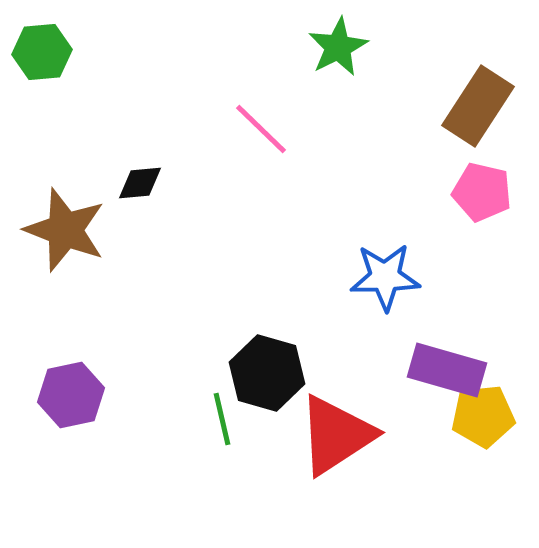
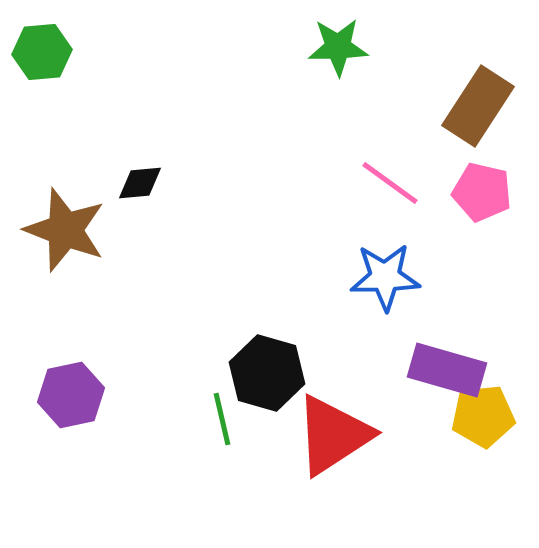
green star: rotated 26 degrees clockwise
pink line: moved 129 px right, 54 px down; rotated 8 degrees counterclockwise
red triangle: moved 3 px left
